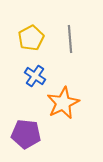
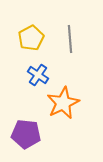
blue cross: moved 3 px right, 1 px up
